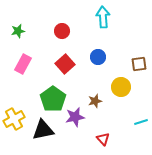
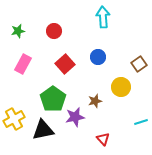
red circle: moved 8 px left
brown square: rotated 28 degrees counterclockwise
